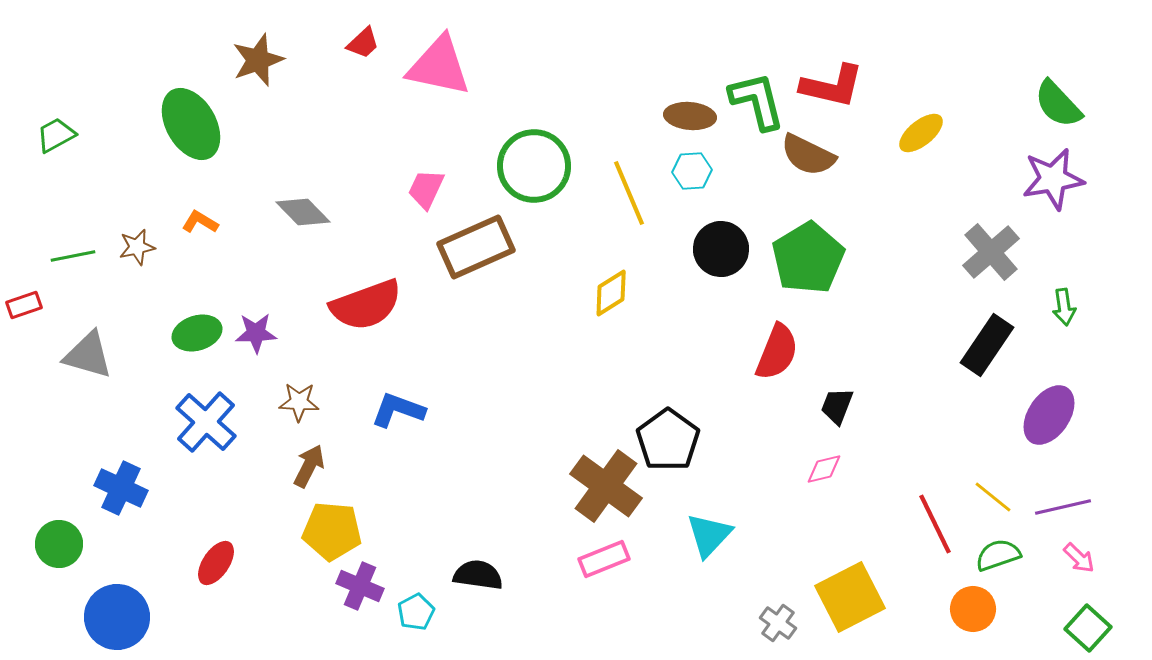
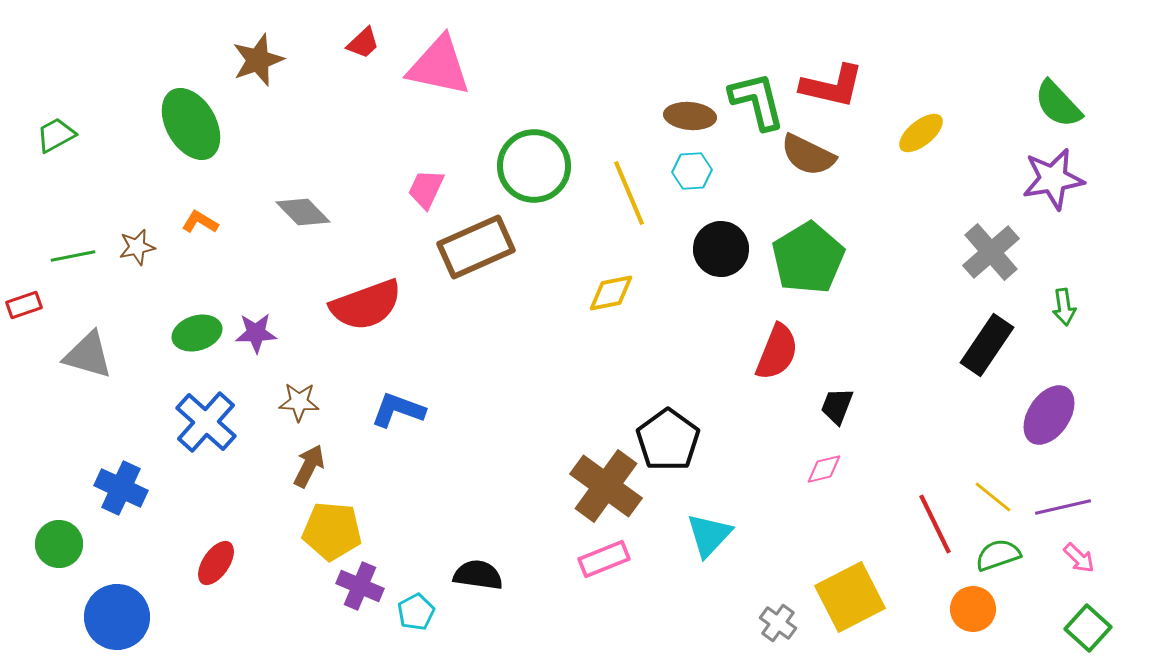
yellow diamond at (611, 293): rotated 21 degrees clockwise
